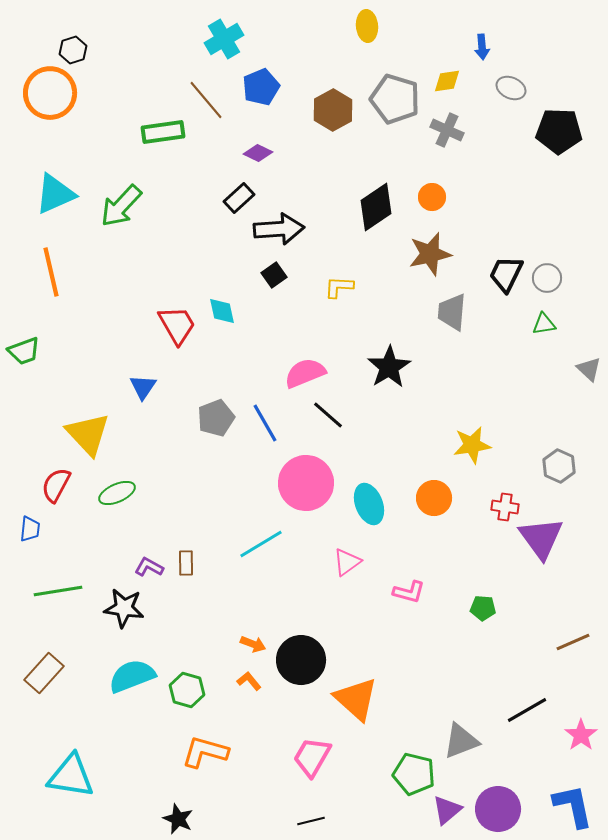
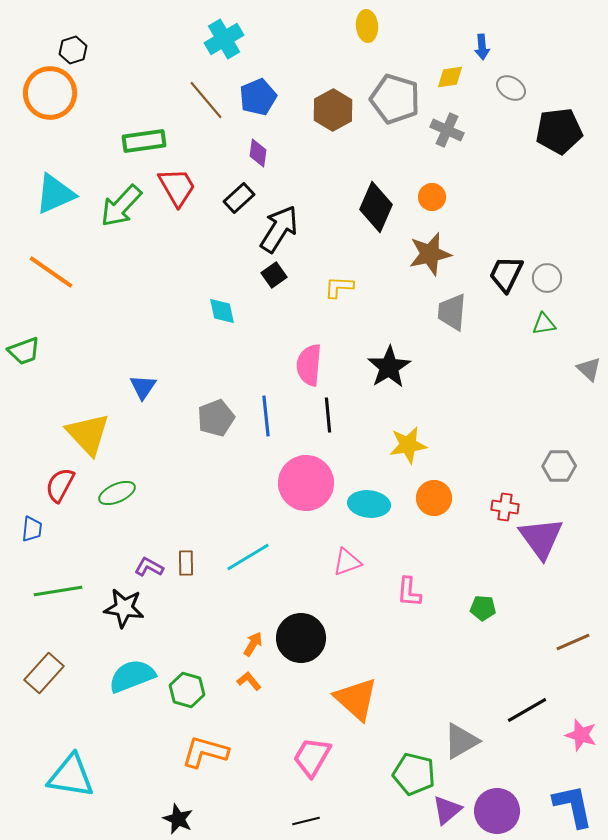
yellow diamond at (447, 81): moved 3 px right, 4 px up
blue pentagon at (261, 87): moved 3 px left, 10 px down
gray ellipse at (511, 88): rotated 8 degrees clockwise
black pentagon at (559, 131): rotated 9 degrees counterclockwise
green rectangle at (163, 132): moved 19 px left, 9 px down
purple diamond at (258, 153): rotated 72 degrees clockwise
black diamond at (376, 207): rotated 33 degrees counterclockwise
black arrow at (279, 229): rotated 54 degrees counterclockwise
orange line at (51, 272): rotated 42 degrees counterclockwise
red trapezoid at (177, 325): moved 138 px up
pink semicircle at (305, 373): moved 4 px right, 8 px up; rotated 63 degrees counterclockwise
black line at (328, 415): rotated 44 degrees clockwise
blue line at (265, 423): moved 1 px right, 7 px up; rotated 24 degrees clockwise
yellow star at (472, 445): moved 64 px left
gray hexagon at (559, 466): rotated 24 degrees counterclockwise
red semicircle at (56, 485): moved 4 px right
cyan ellipse at (369, 504): rotated 63 degrees counterclockwise
blue trapezoid at (30, 529): moved 2 px right
cyan line at (261, 544): moved 13 px left, 13 px down
pink triangle at (347, 562): rotated 16 degrees clockwise
pink L-shape at (409, 592): rotated 80 degrees clockwise
orange arrow at (253, 644): rotated 80 degrees counterclockwise
black circle at (301, 660): moved 22 px up
pink star at (581, 735): rotated 20 degrees counterclockwise
gray triangle at (461, 741): rotated 9 degrees counterclockwise
purple circle at (498, 809): moved 1 px left, 2 px down
black line at (311, 821): moved 5 px left
